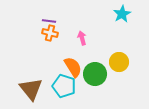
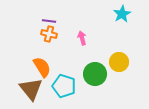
orange cross: moved 1 px left, 1 px down
orange semicircle: moved 31 px left
